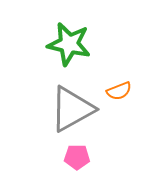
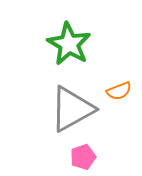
green star: rotated 18 degrees clockwise
pink pentagon: moved 6 px right; rotated 20 degrees counterclockwise
